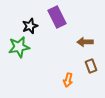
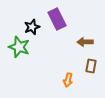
purple rectangle: moved 2 px down
black star: moved 2 px right, 1 px down
green star: rotated 30 degrees clockwise
brown rectangle: rotated 32 degrees clockwise
